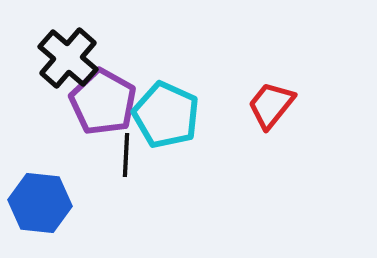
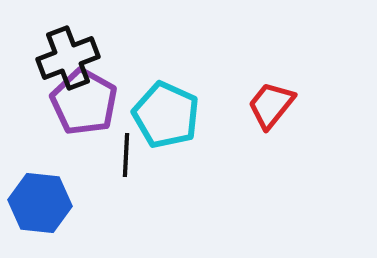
black cross: rotated 28 degrees clockwise
purple pentagon: moved 19 px left
